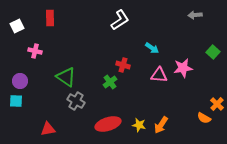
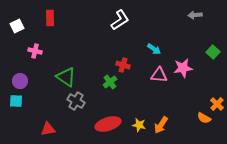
cyan arrow: moved 2 px right, 1 px down
